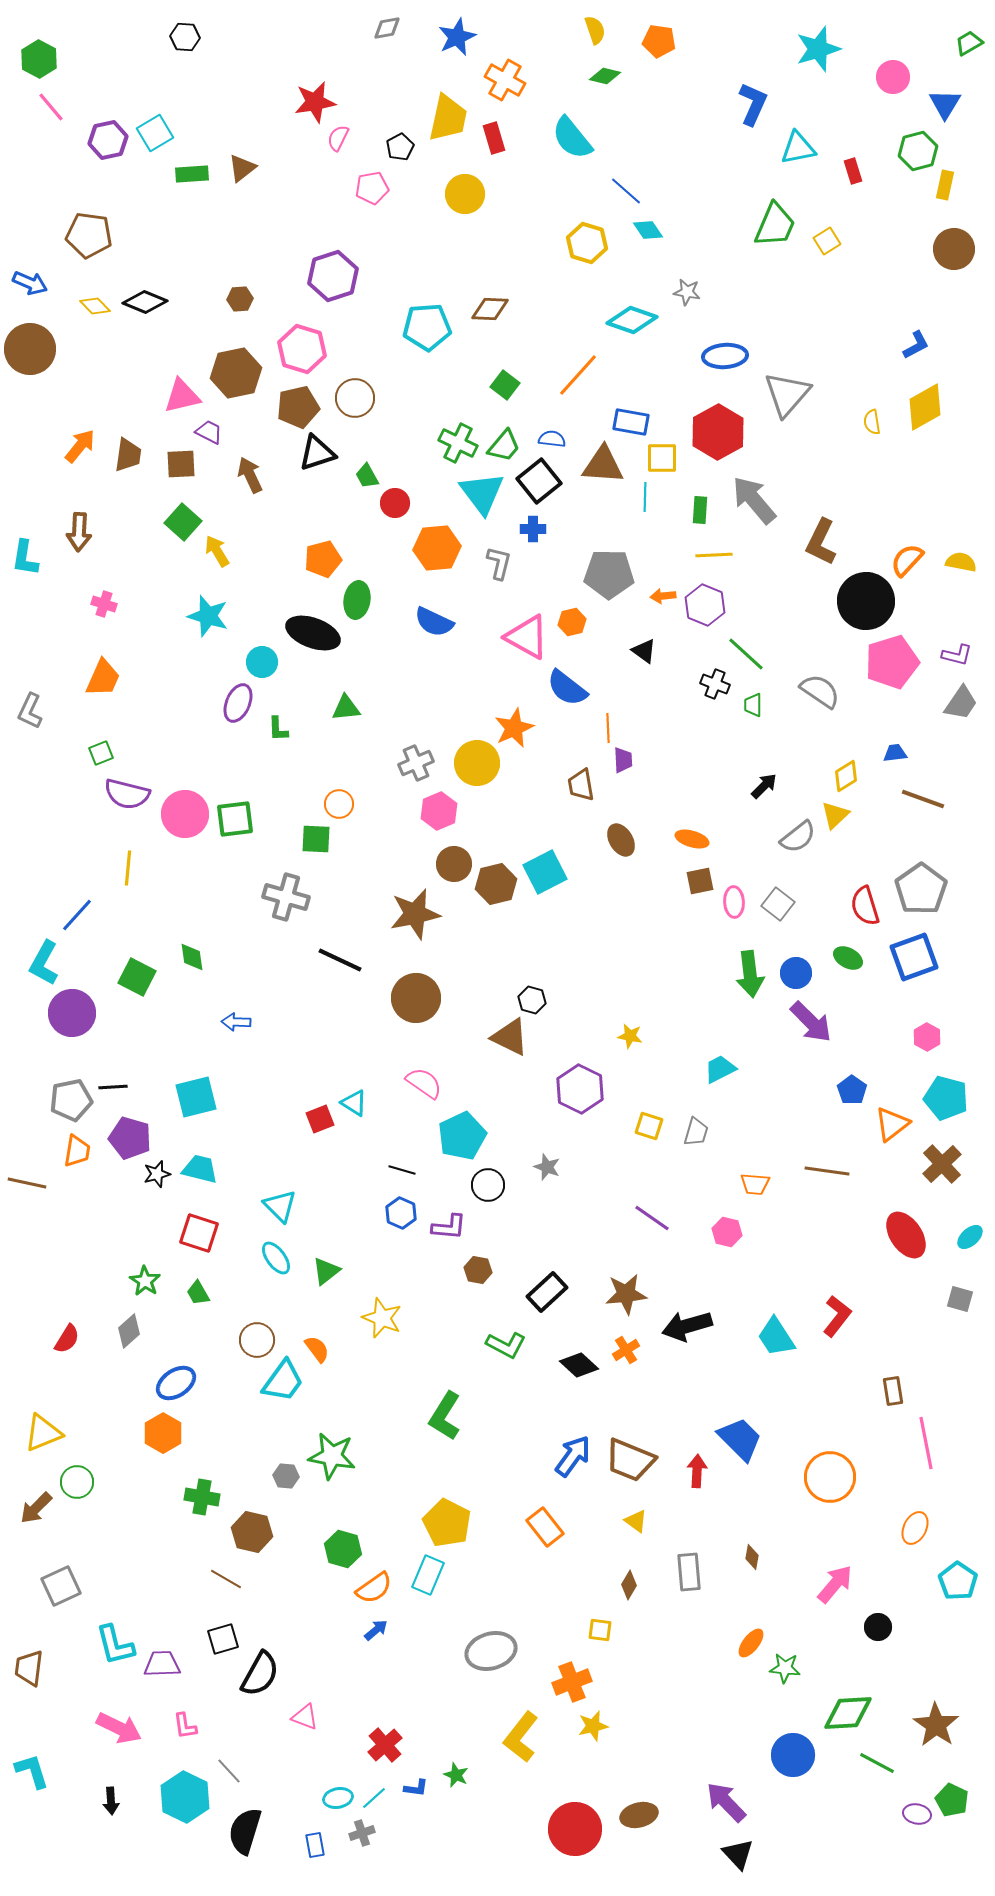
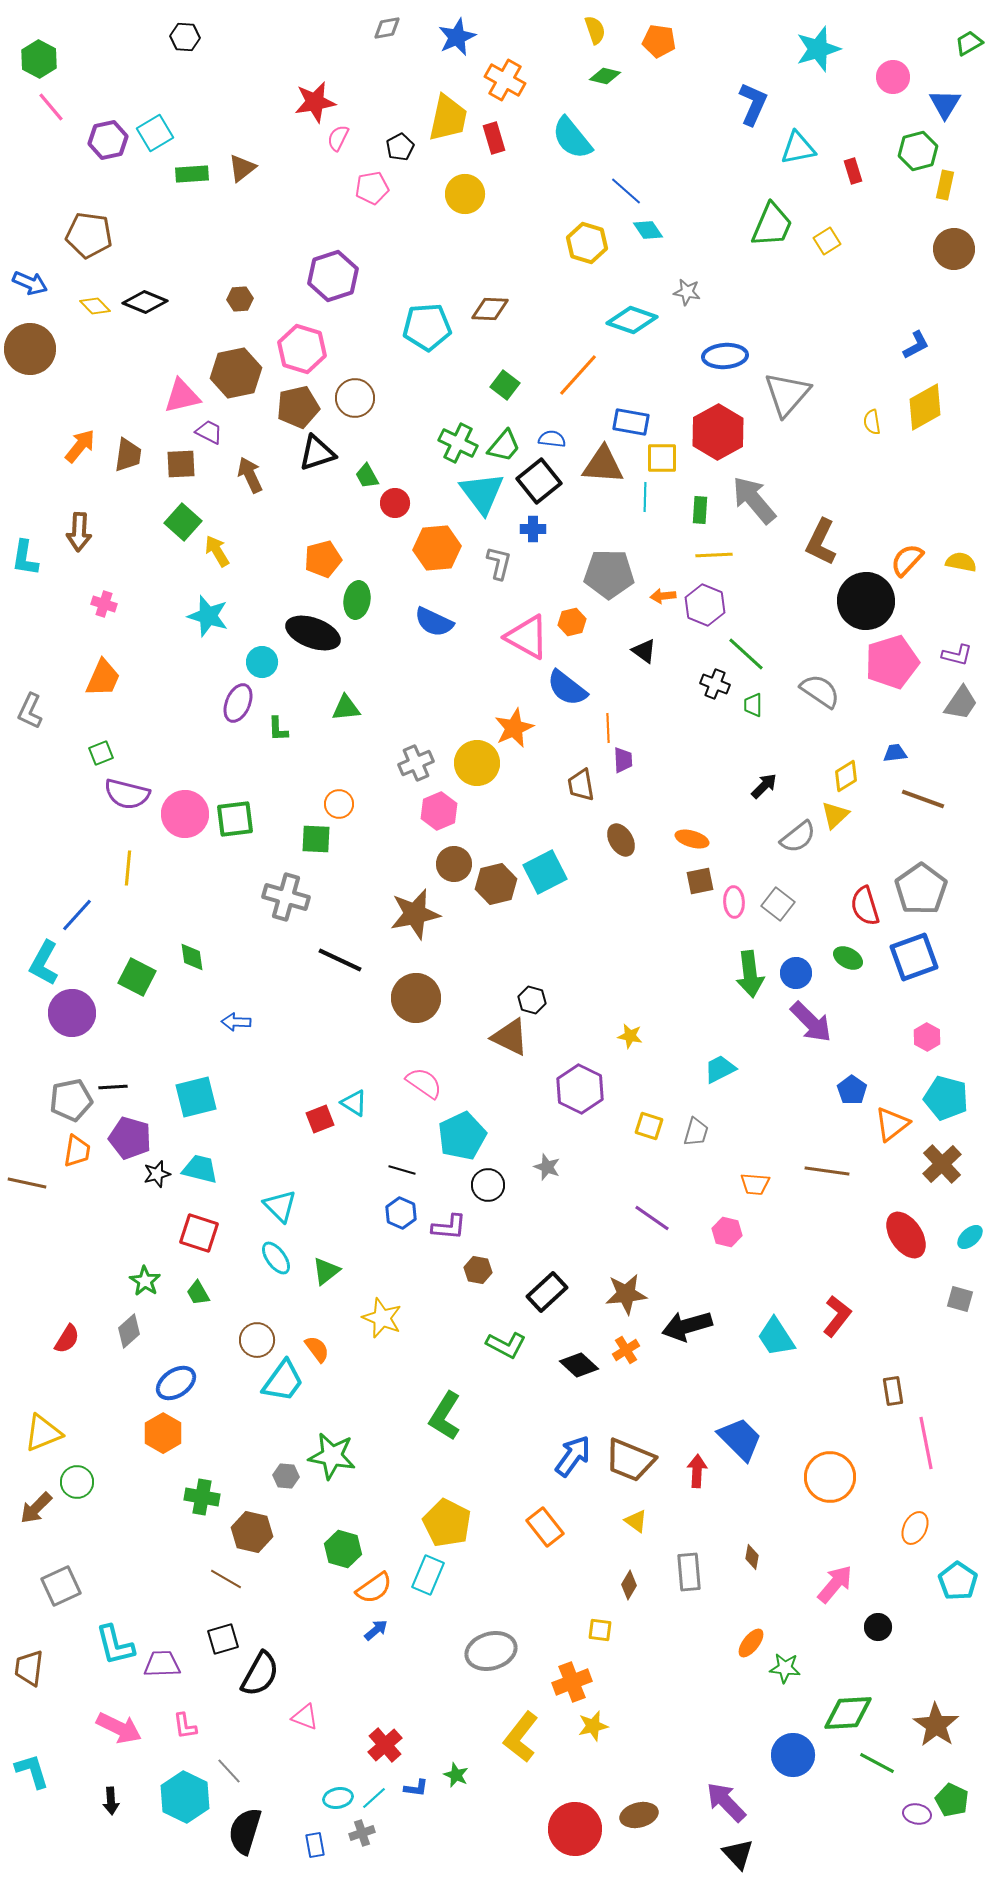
green trapezoid at (775, 225): moved 3 px left
